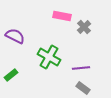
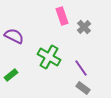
pink rectangle: rotated 60 degrees clockwise
purple semicircle: moved 1 px left
purple line: rotated 60 degrees clockwise
